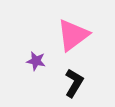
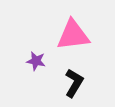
pink triangle: rotated 30 degrees clockwise
